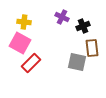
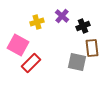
purple cross: moved 1 px up; rotated 16 degrees clockwise
yellow cross: moved 13 px right; rotated 24 degrees counterclockwise
pink square: moved 2 px left, 2 px down
